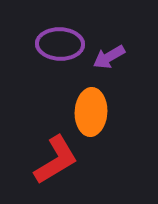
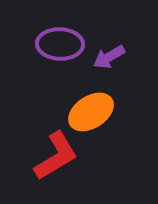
orange ellipse: rotated 54 degrees clockwise
red L-shape: moved 4 px up
